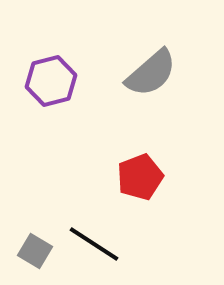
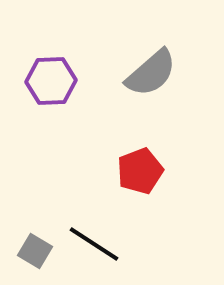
purple hexagon: rotated 12 degrees clockwise
red pentagon: moved 6 px up
